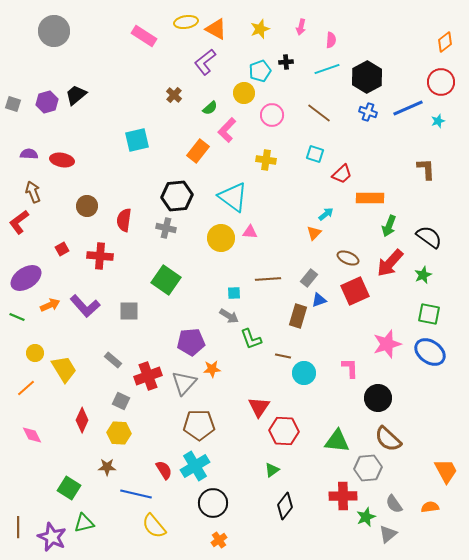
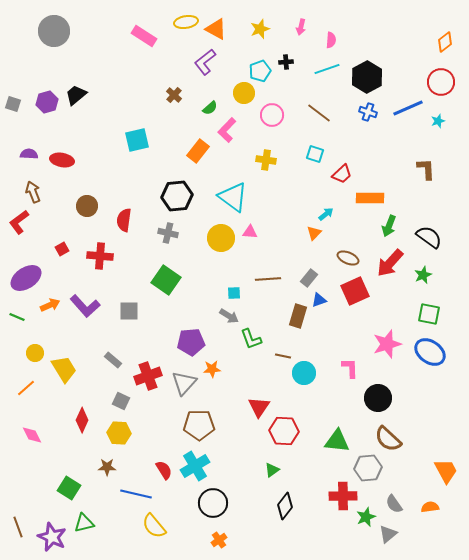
gray cross at (166, 228): moved 2 px right, 5 px down
brown line at (18, 527): rotated 20 degrees counterclockwise
